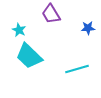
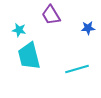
purple trapezoid: moved 1 px down
cyan star: rotated 16 degrees counterclockwise
cyan trapezoid: rotated 32 degrees clockwise
